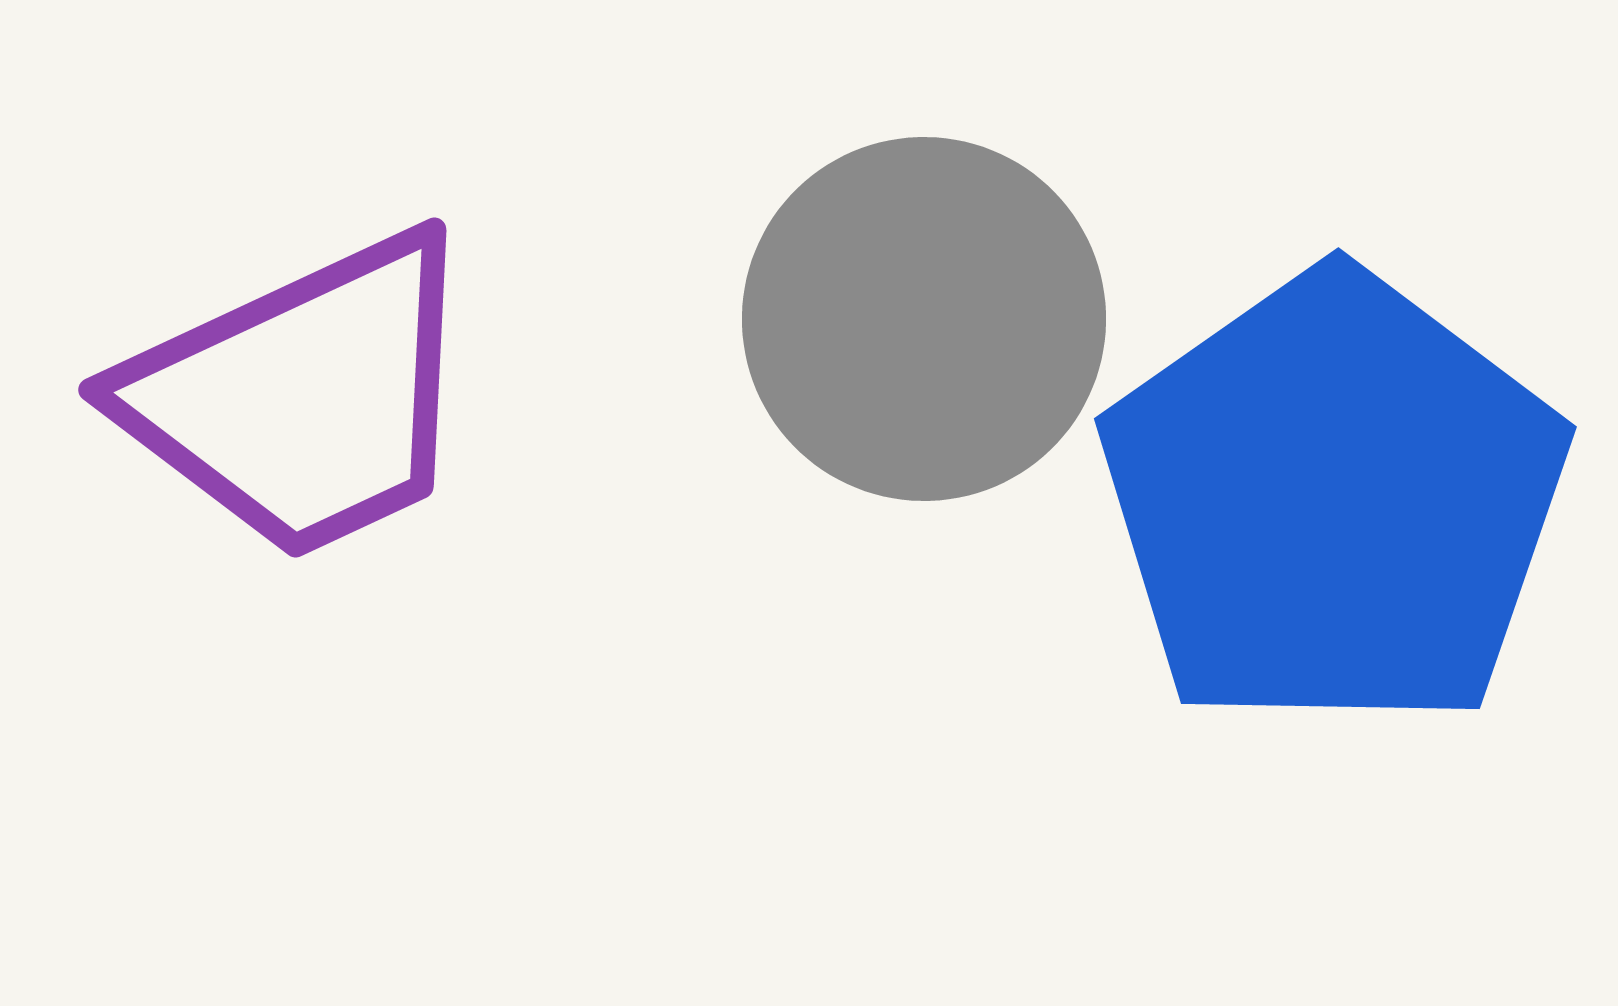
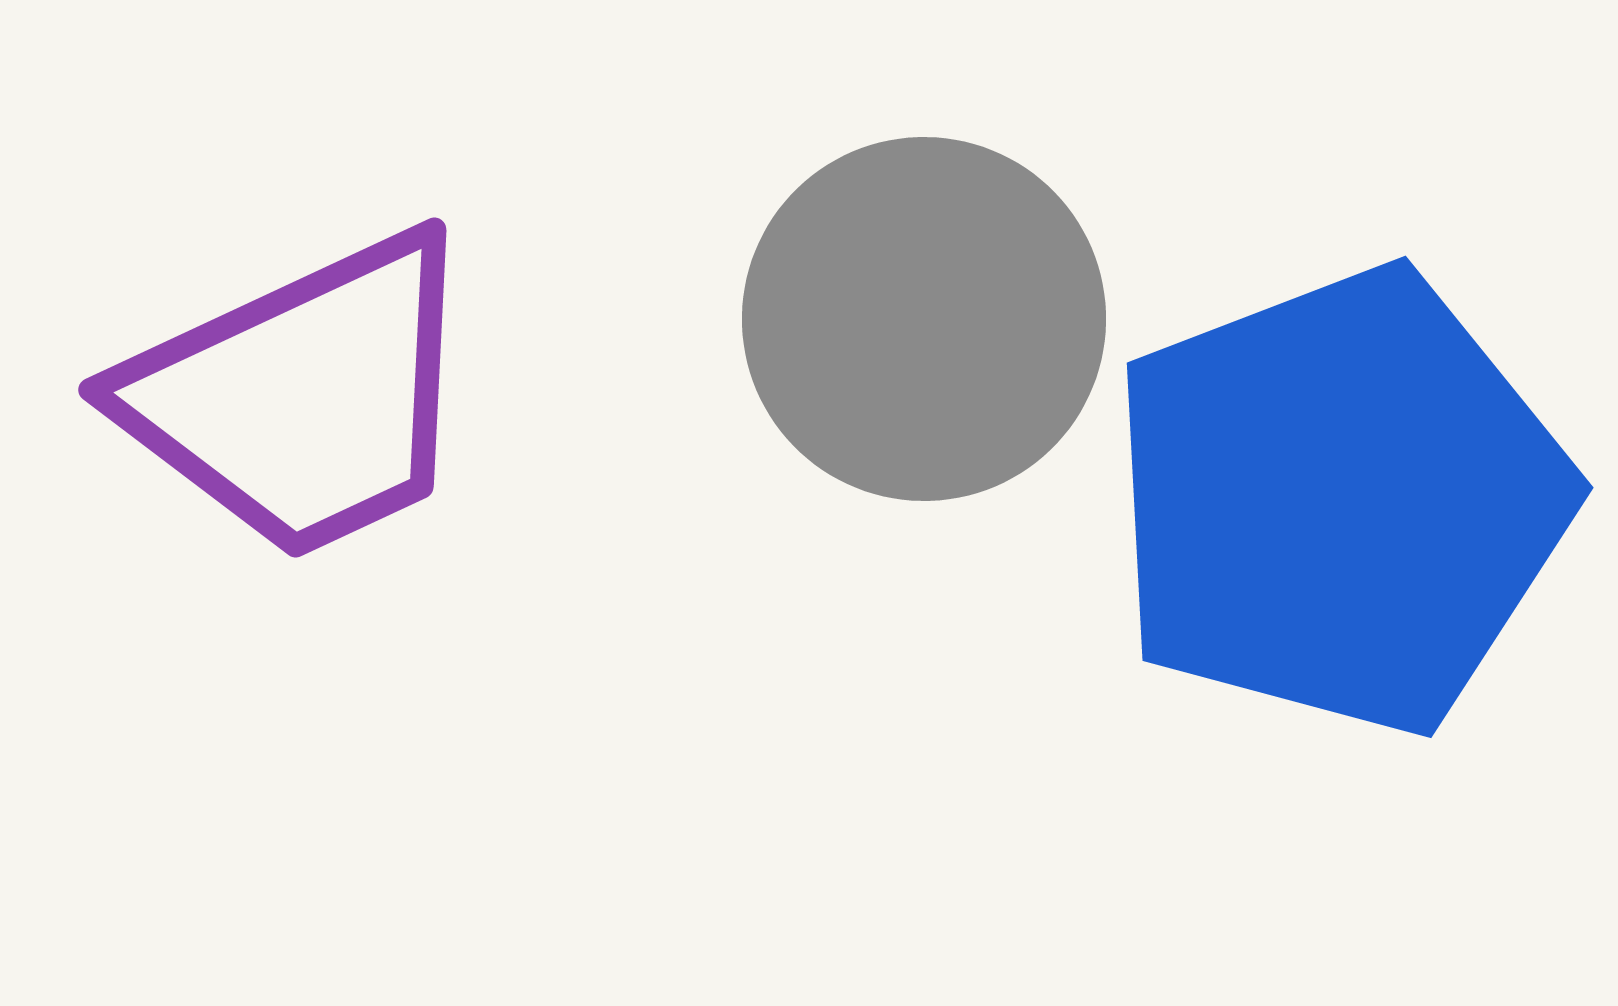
blue pentagon: moved 6 px right; rotated 14 degrees clockwise
